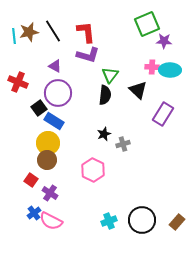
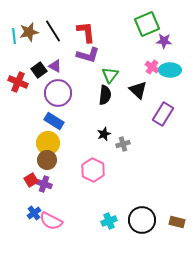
pink cross: rotated 32 degrees clockwise
black square: moved 38 px up
red square: rotated 24 degrees clockwise
purple cross: moved 6 px left, 9 px up; rotated 14 degrees counterclockwise
brown rectangle: rotated 63 degrees clockwise
